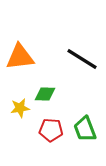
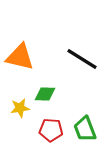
orange triangle: rotated 20 degrees clockwise
